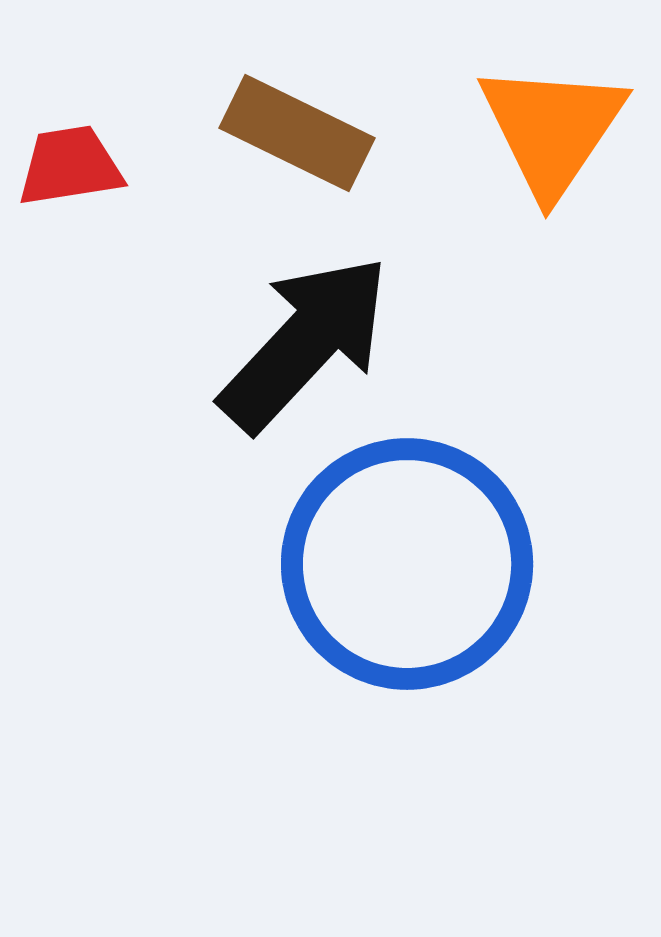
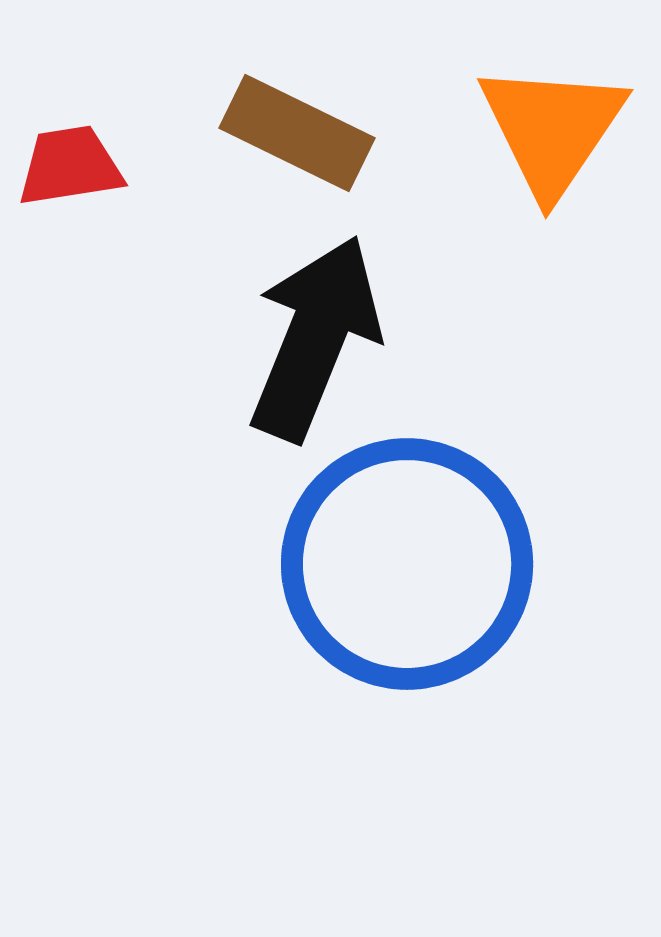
black arrow: moved 10 px right, 5 px up; rotated 21 degrees counterclockwise
